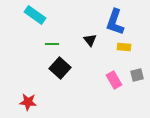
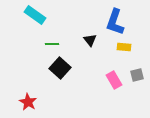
red star: rotated 24 degrees clockwise
